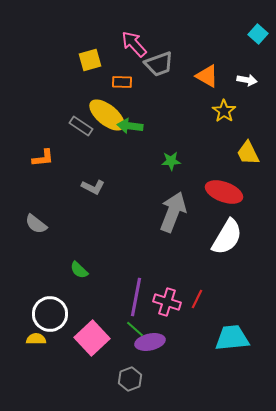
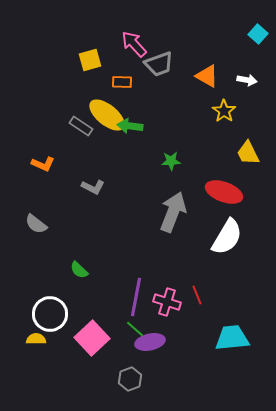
orange L-shape: moved 6 px down; rotated 30 degrees clockwise
red line: moved 4 px up; rotated 48 degrees counterclockwise
